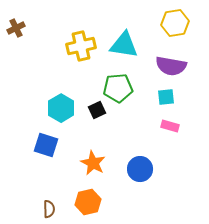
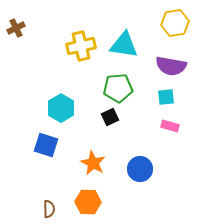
black square: moved 13 px right, 7 px down
orange hexagon: rotated 15 degrees clockwise
